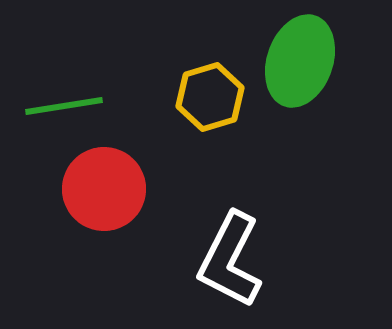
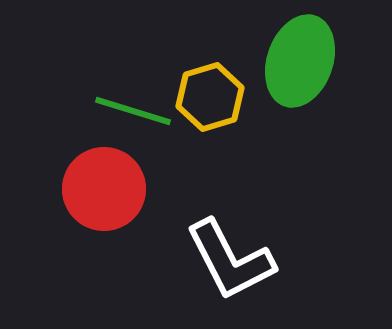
green line: moved 69 px right, 5 px down; rotated 26 degrees clockwise
white L-shape: rotated 54 degrees counterclockwise
